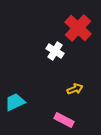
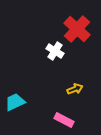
red cross: moved 1 px left, 1 px down
